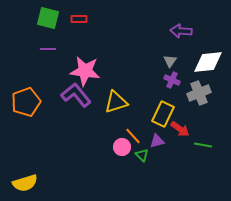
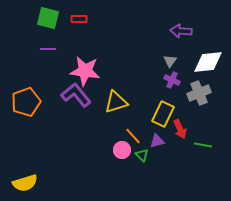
red arrow: rotated 30 degrees clockwise
pink circle: moved 3 px down
